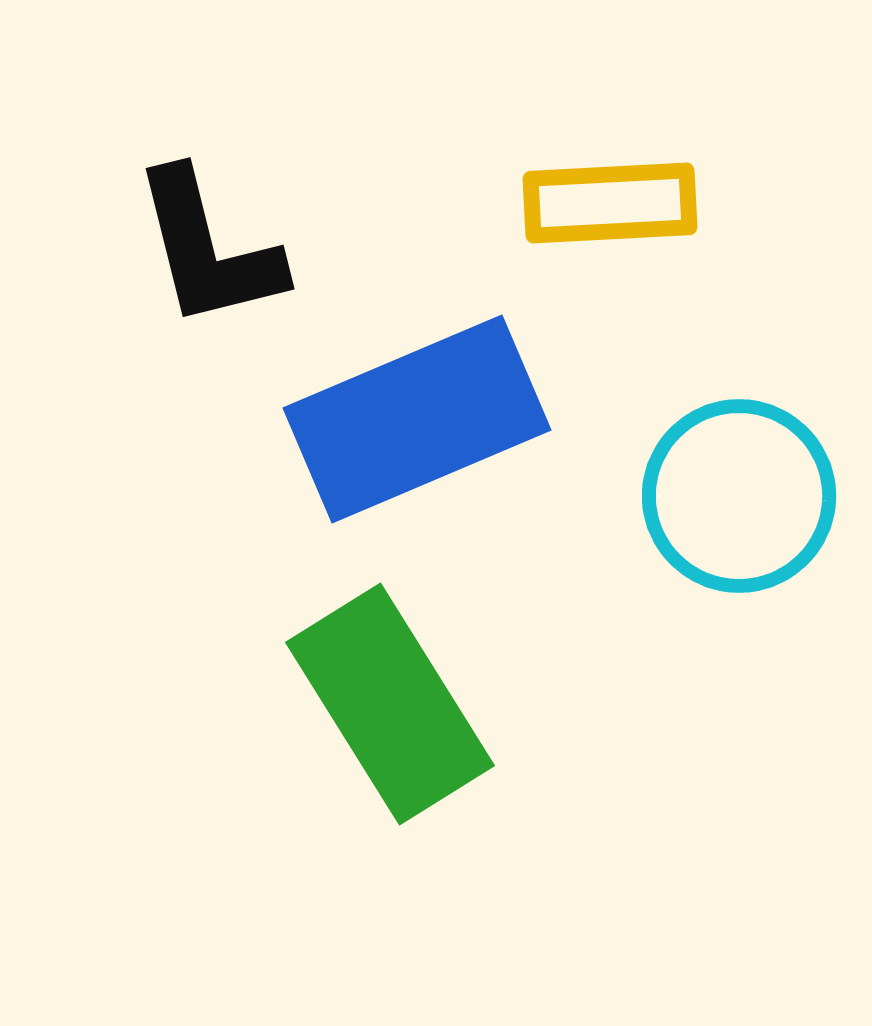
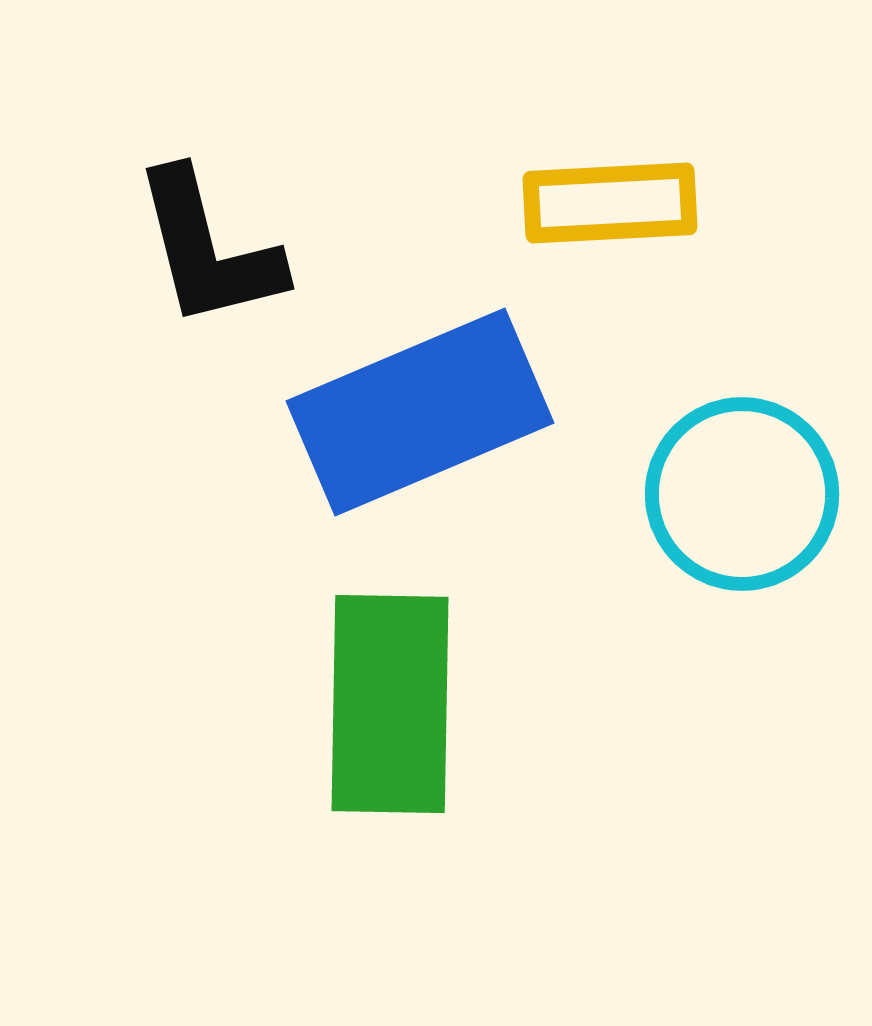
blue rectangle: moved 3 px right, 7 px up
cyan circle: moved 3 px right, 2 px up
green rectangle: rotated 33 degrees clockwise
